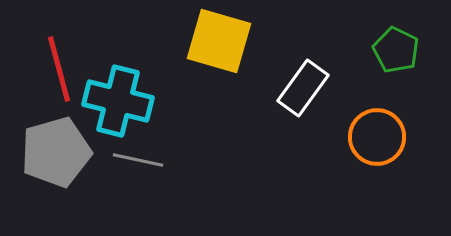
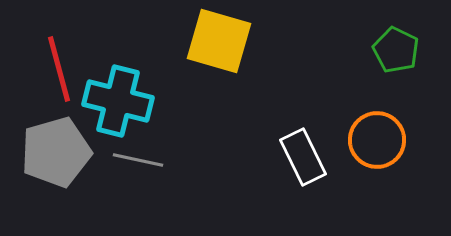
white rectangle: moved 69 px down; rotated 62 degrees counterclockwise
orange circle: moved 3 px down
